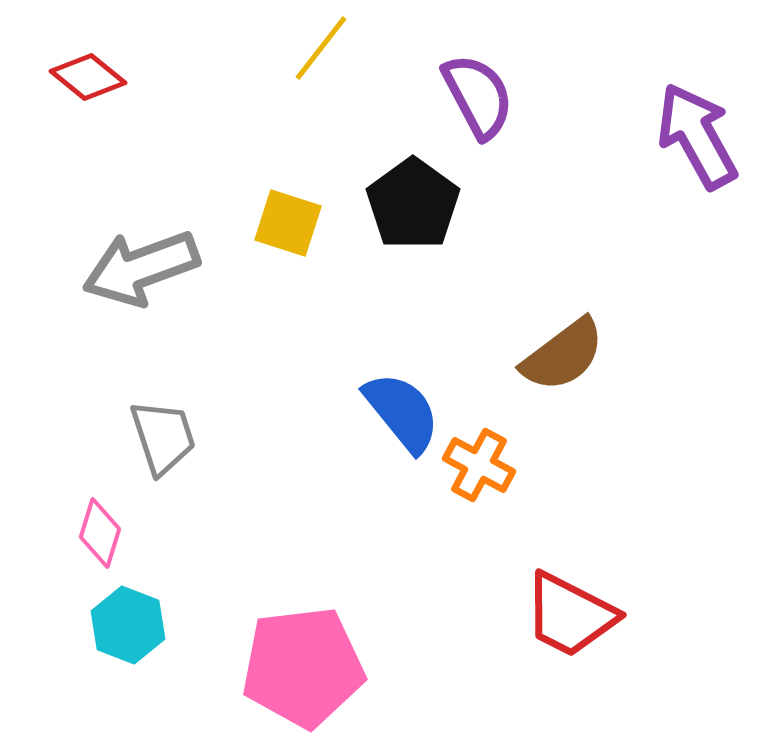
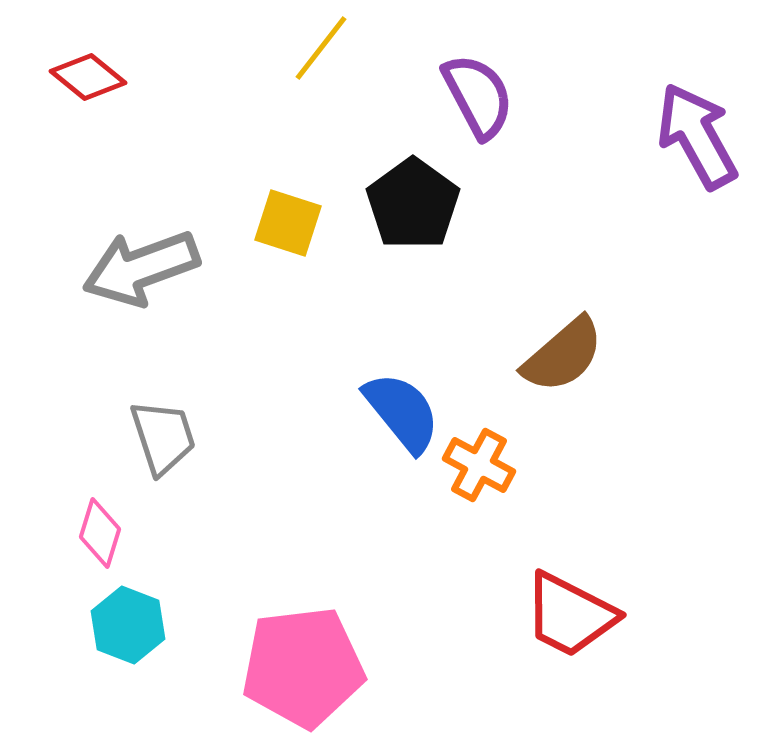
brown semicircle: rotated 4 degrees counterclockwise
